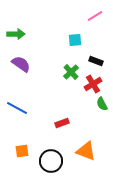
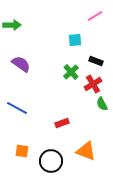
green arrow: moved 4 px left, 9 px up
orange square: rotated 16 degrees clockwise
